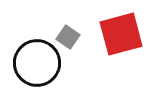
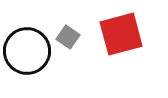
black circle: moved 10 px left, 12 px up
